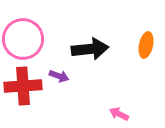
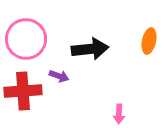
pink circle: moved 3 px right
orange ellipse: moved 3 px right, 4 px up
red cross: moved 5 px down
pink arrow: rotated 114 degrees counterclockwise
